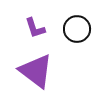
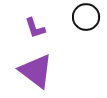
black circle: moved 9 px right, 12 px up
